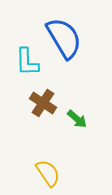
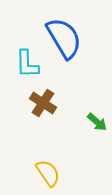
cyan L-shape: moved 2 px down
green arrow: moved 20 px right, 3 px down
